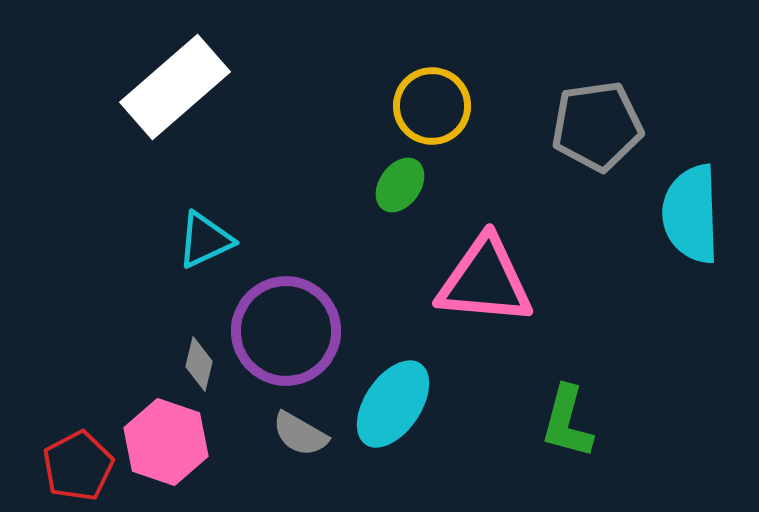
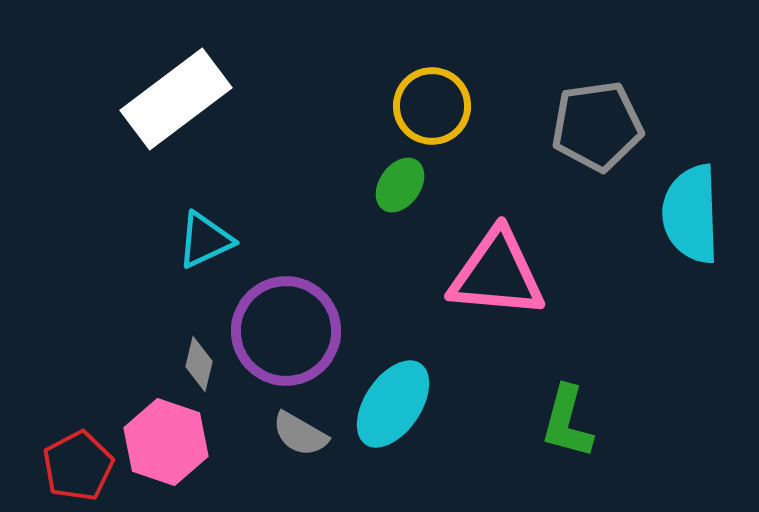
white rectangle: moved 1 px right, 12 px down; rotated 4 degrees clockwise
pink triangle: moved 12 px right, 7 px up
